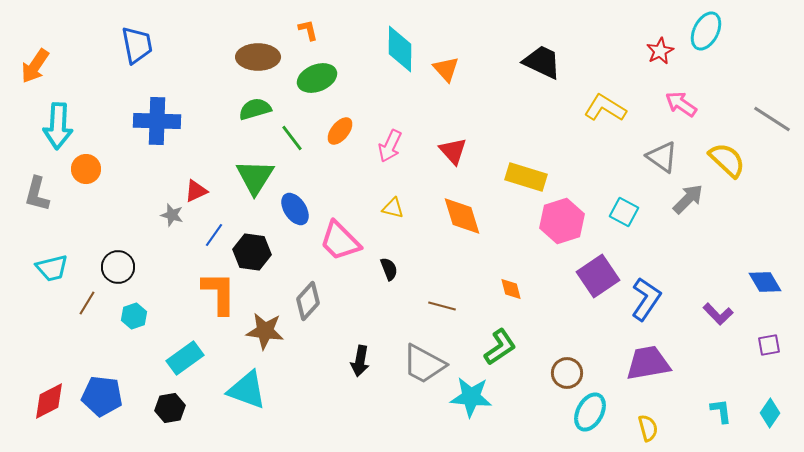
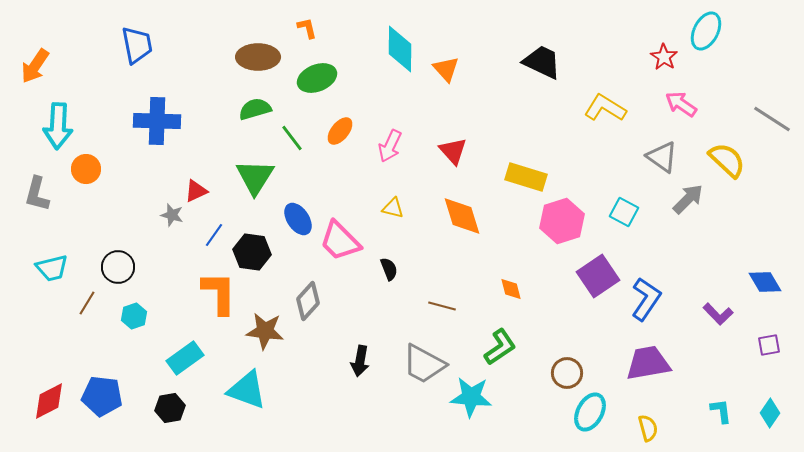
orange L-shape at (308, 30): moved 1 px left, 2 px up
red star at (660, 51): moved 4 px right, 6 px down; rotated 12 degrees counterclockwise
blue ellipse at (295, 209): moved 3 px right, 10 px down
